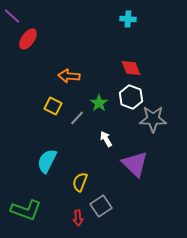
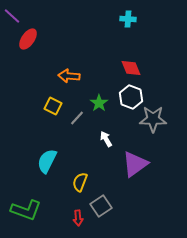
purple triangle: rotated 40 degrees clockwise
